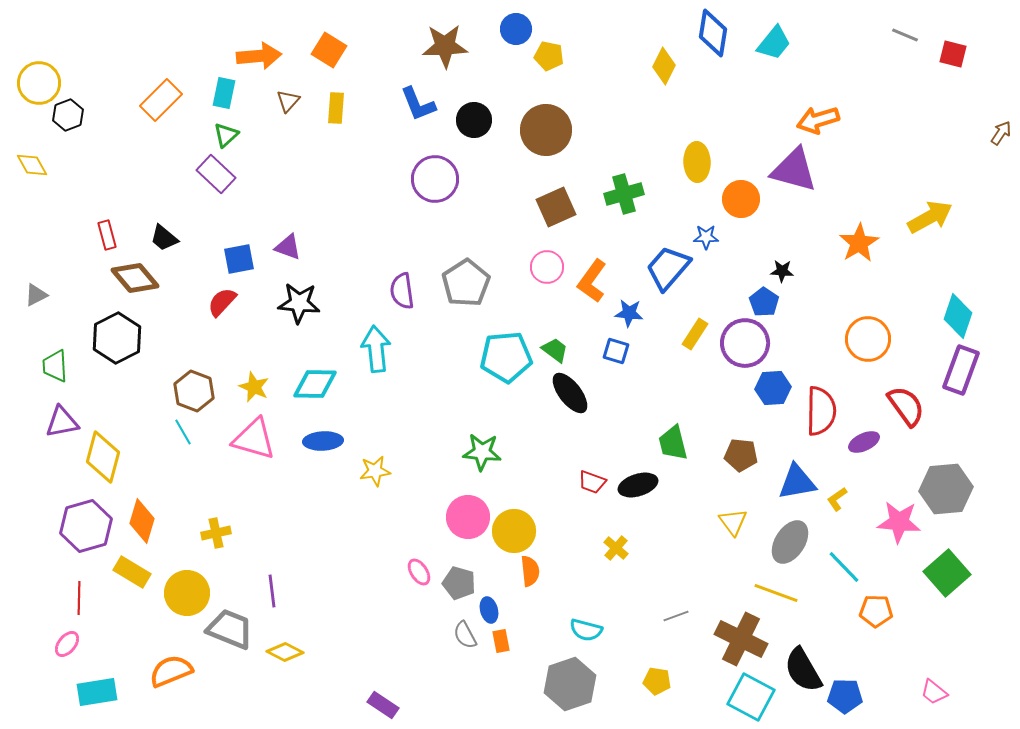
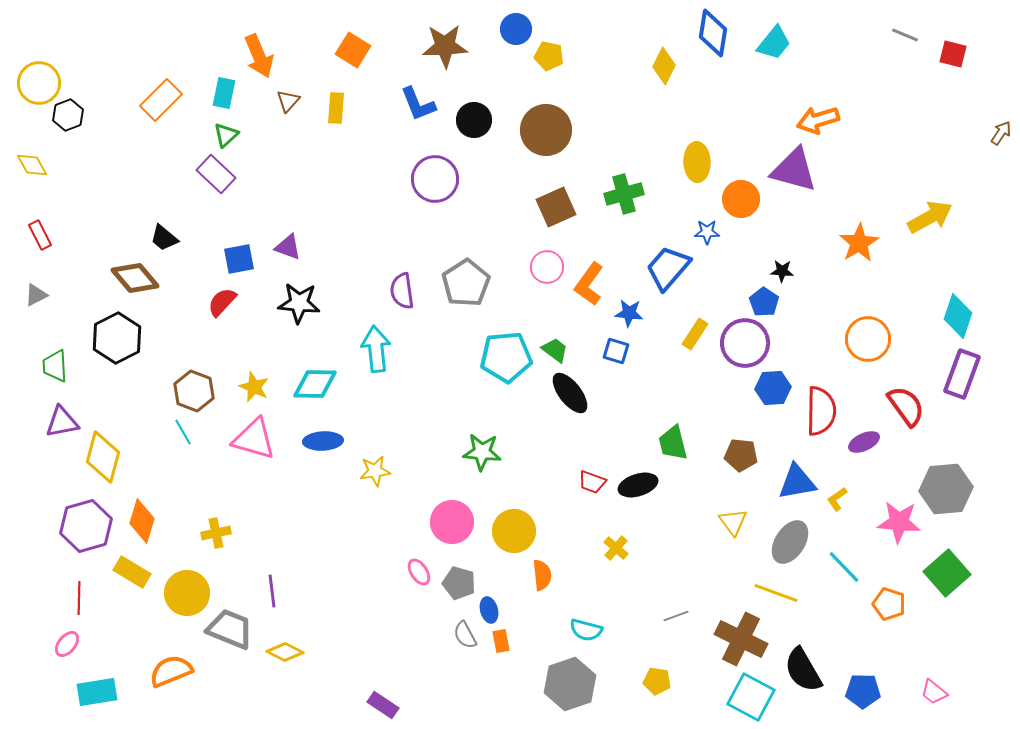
orange square at (329, 50): moved 24 px right
orange arrow at (259, 56): rotated 72 degrees clockwise
red rectangle at (107, 235): moved 67 px left; rotated 12 degrees counterclockwise
blue star at (706, 237): moved 1 px right, 5 px up
orange L-shape at (592, 281): moved 3 px left, 3 px down
purple rectangle at (961, 370): moved 1 px right, 4 px down
pink circle at (468, 517): moved 16 px left, 5 px down
orange semicircle at (530, 571): moved 12 px right, 4 px down
orange pentagon at (876, 611): moved 13 px right, 7 px up; rotated 16 degrees clockwise
blue pentagon at (845, 696): moved 18 px right, 5 px up
